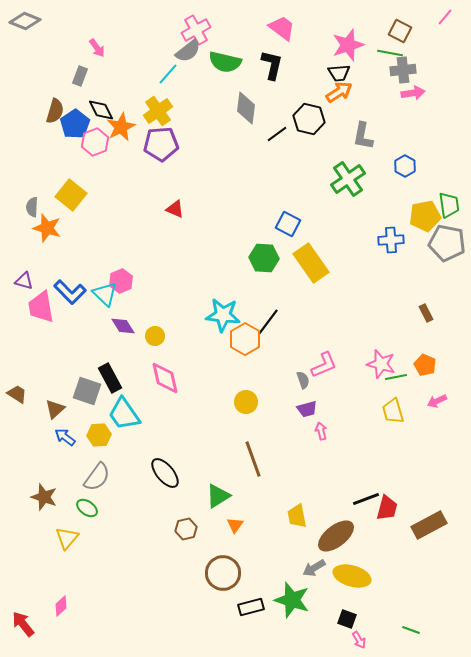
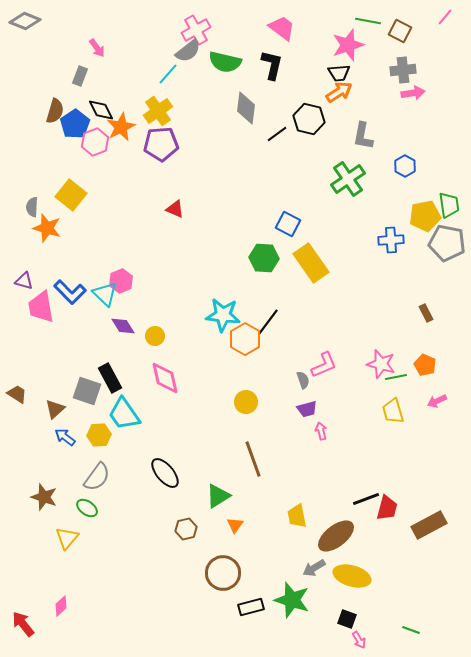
green line at (390, 53): moved 22 px left, 32 px up
